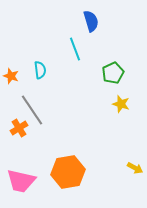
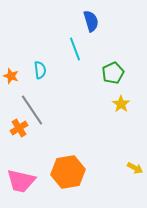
yellow star: rotated 18 degrees clockwise
